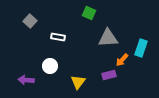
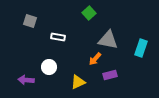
green square: rotated 24 degrees clockwise
gray square: rotated 24 degrees counterclockwise
gray triangle: moved 2 px down; rotated 15 degrees clockwise
orange arrow: moved 27 px left, 1 px up
white circle: moved 1 px left, 1 px down
purple rectangle: moved 1 px right
yellow triangle: rotated 28 degrees clockwise
